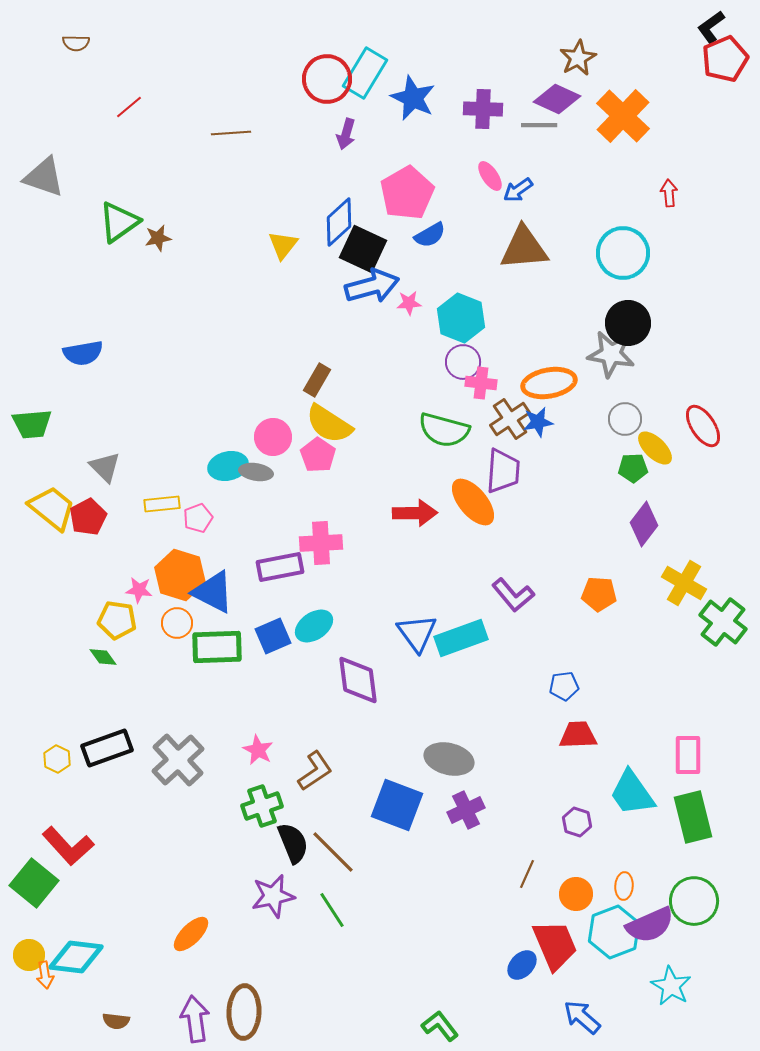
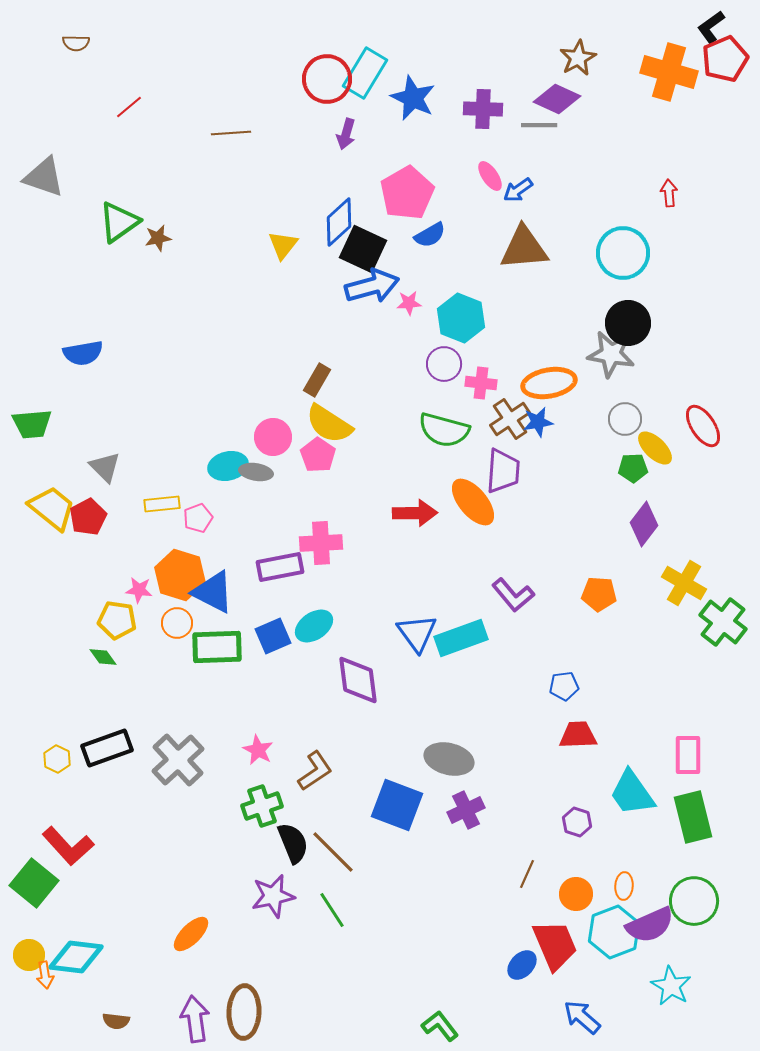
orange cross at (623, 116): moved 46 px right, 44 px up; rotated 28 degrees counterclockwise
purple circle at (463, 362): moved 19 px left, 2 px down
